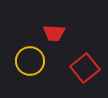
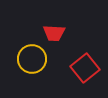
yellow circle: moved 2 px right, 2 px up
